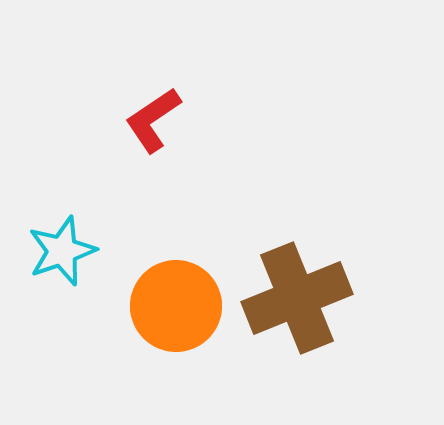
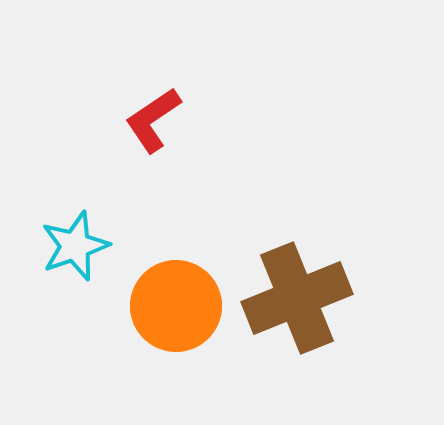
cyan star: moved 13 px right, 5 px up
